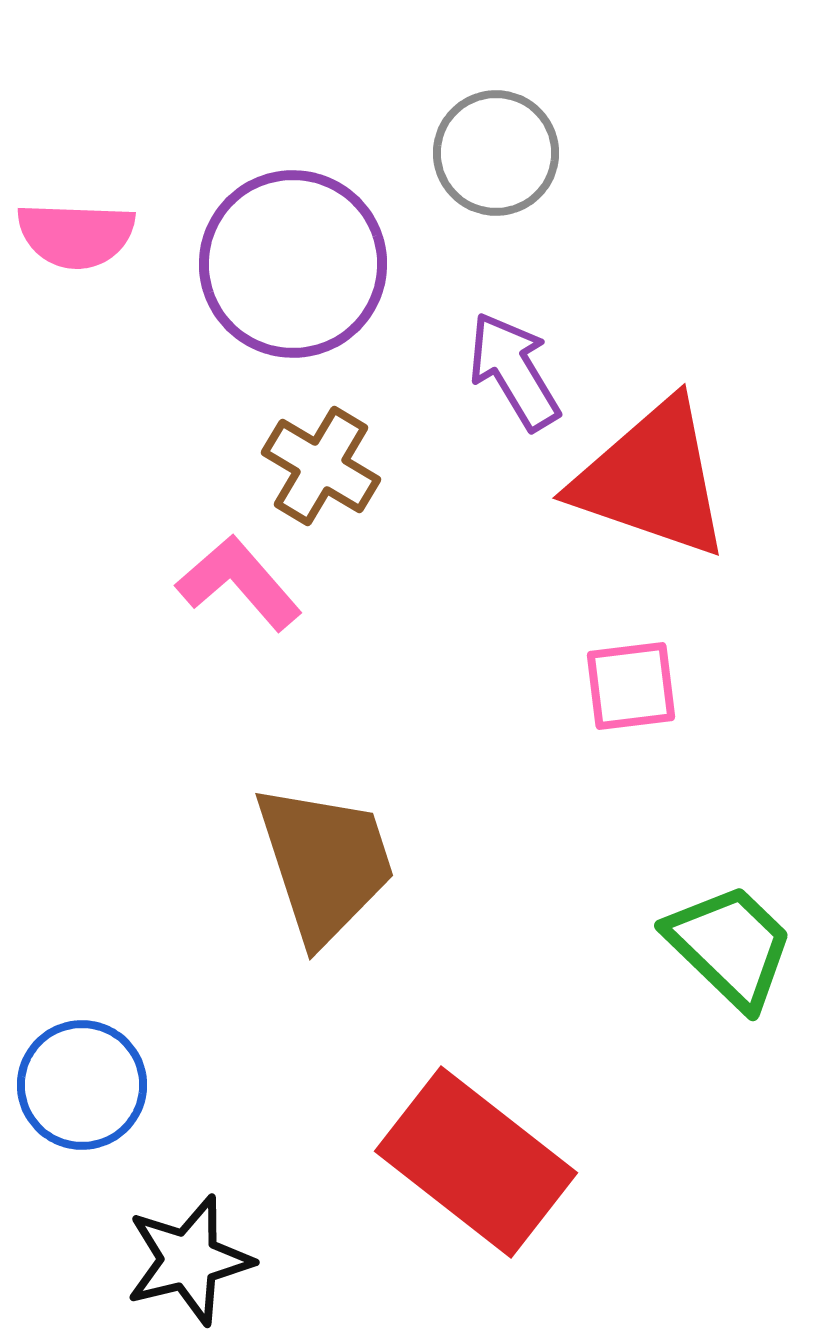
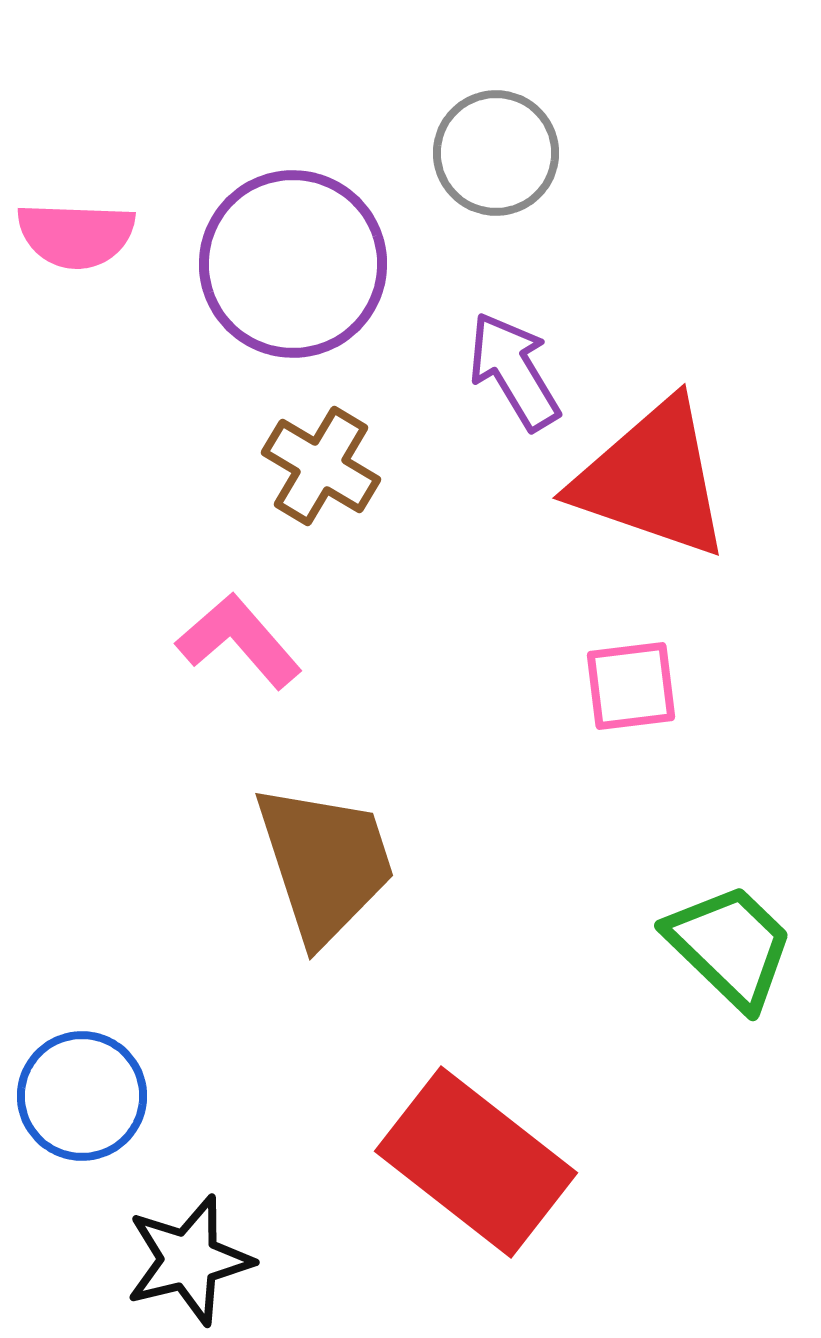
pink L-shape: moved 58 px down
blue circle: moved 11 px down
